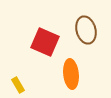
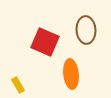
brown ellipse: rotated 12 degrees clockwise
